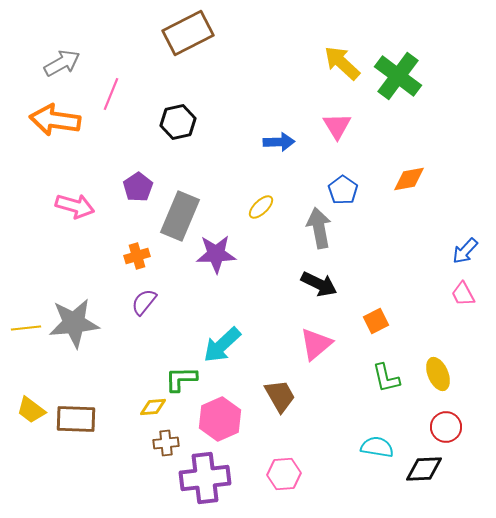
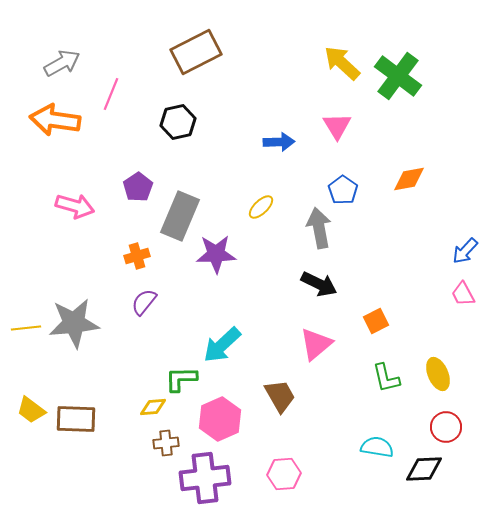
brown rectangle at (188, 33): moved 8 px right, 19 px down
